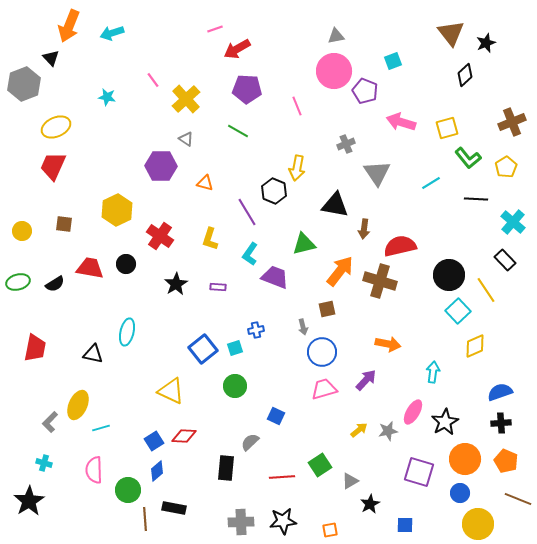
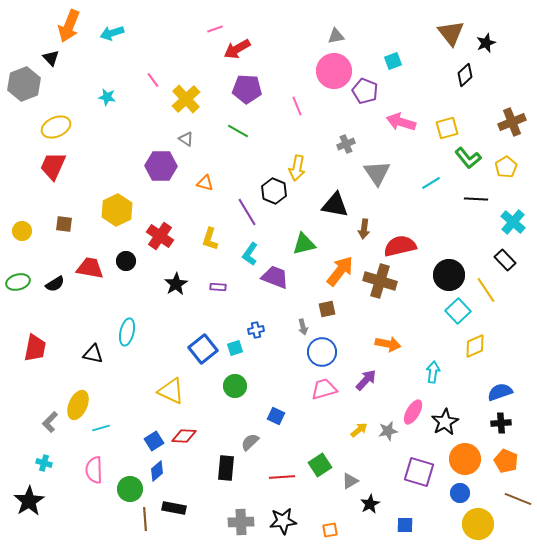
black circle at (126, 264): moved 3 px up
green circle at (128, 490): moved 2 px right, 1 px up
